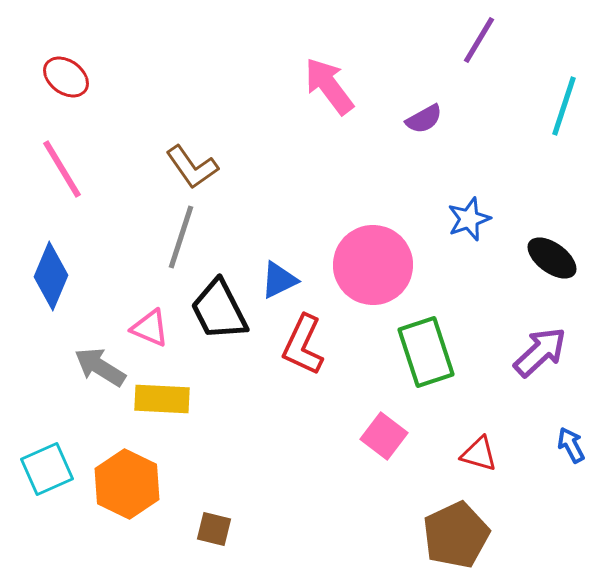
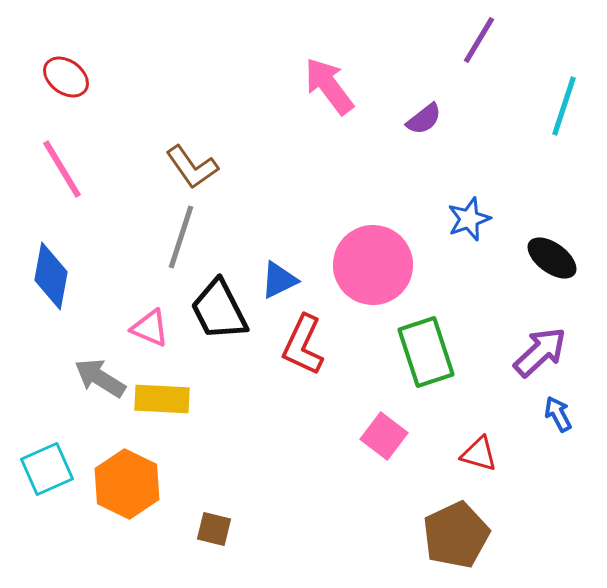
purple semicircle: rotated 9 degrees counterclockwise
blue diamond: rotated 12 degrees counterclockwise
gray arrow: moved 11 px down
blue arrow: moved 13 px left, 31 px up
